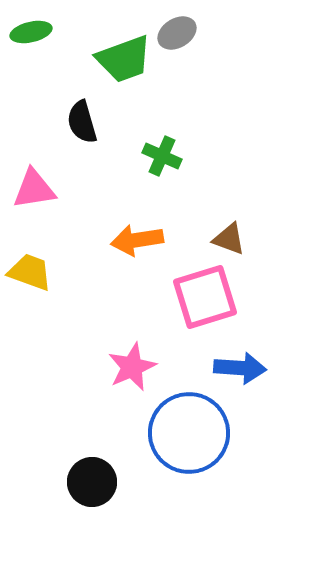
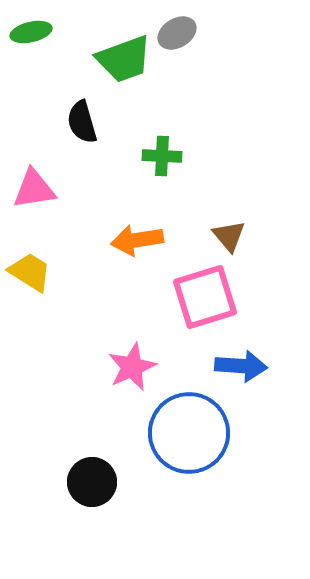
green cross: rotated 21 degrees counterclockwise
brown triangle: moved 3 px up; rotated 30 degrees clockwise
yellow trapezoid: rotated 12 degrees clockwise
blue arrow: moved 1 px right, 2 px up
